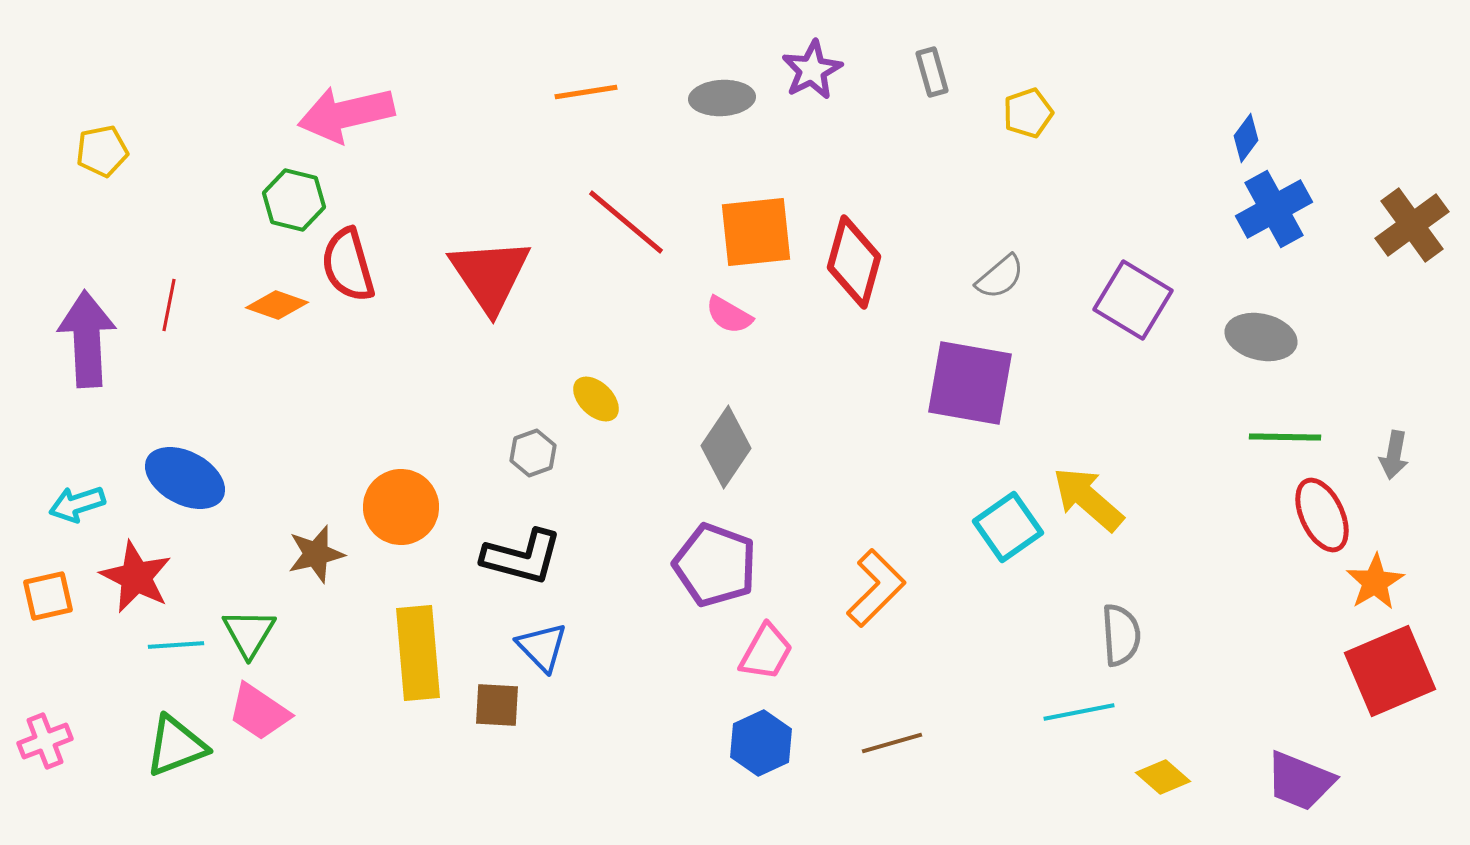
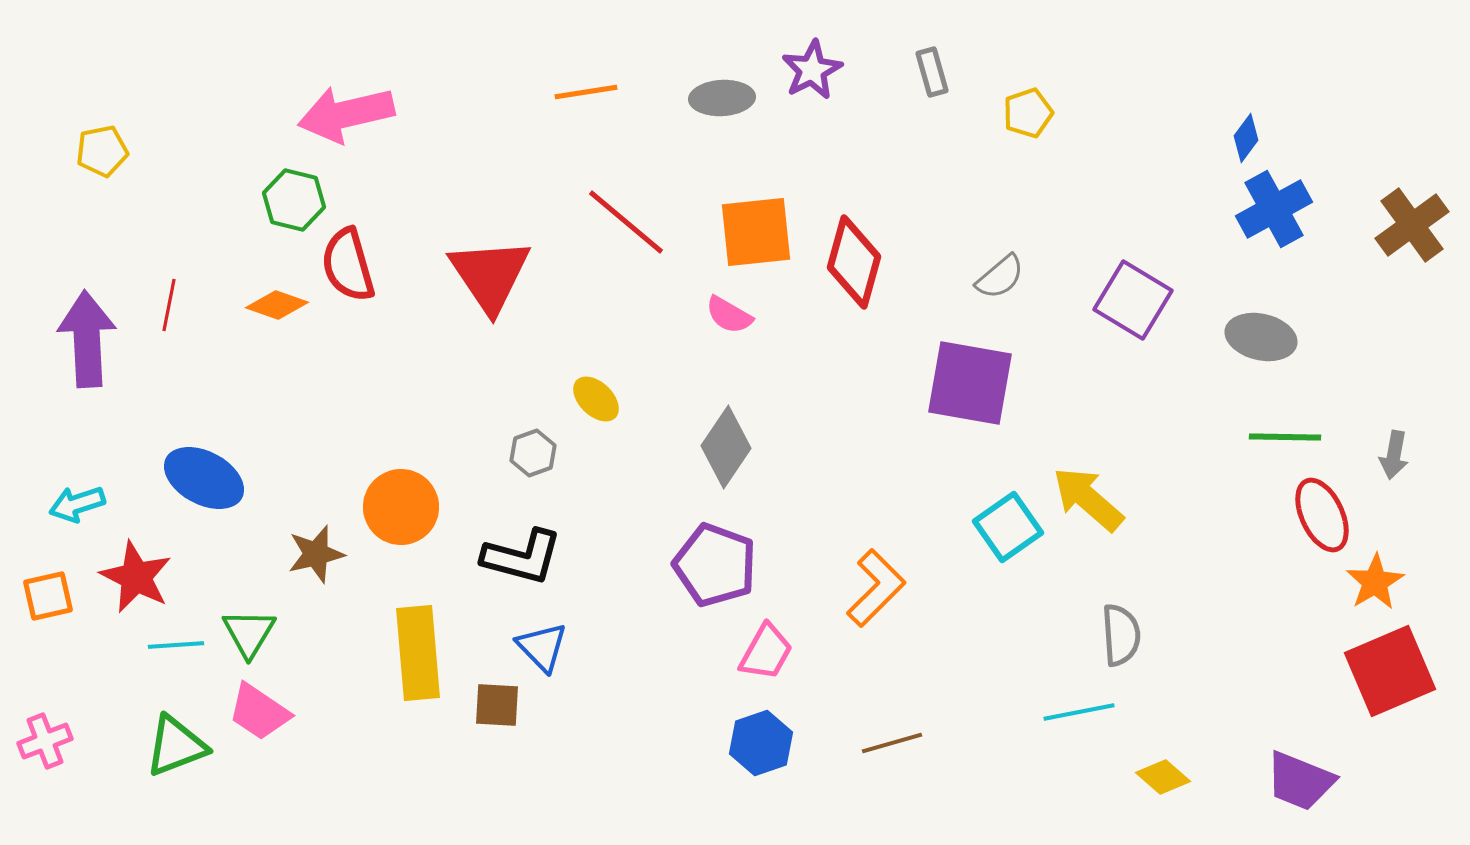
blue ellipse at (185, 478): moved 19 px right
blue hexagon at (761, 743): rotated 6 degrees clockwise
